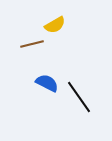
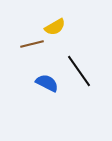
yellow semicircle: moved 2 px down
black line: moved 26 px up
